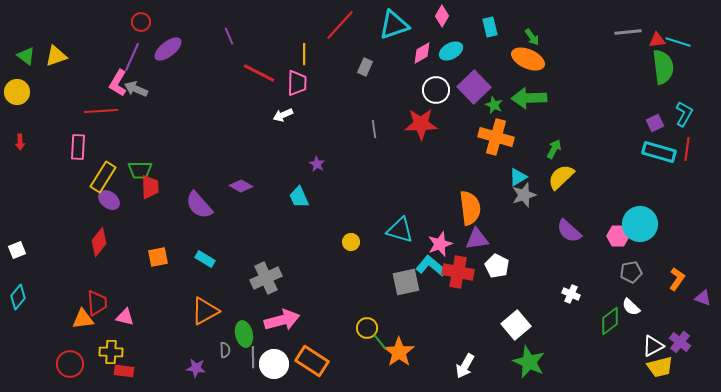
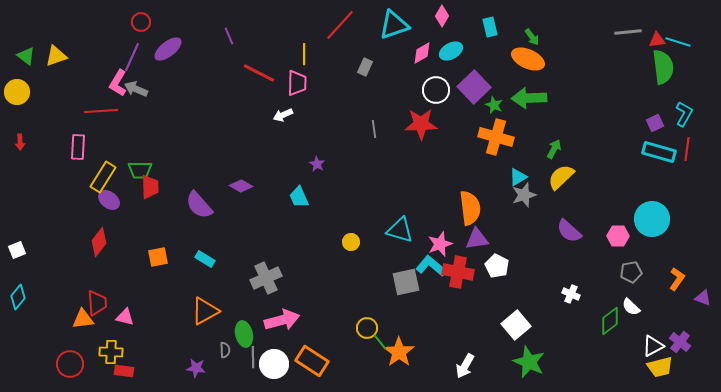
cyan circle at (640, 224): moved 12 px right, 5 px up
